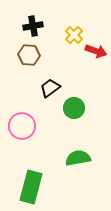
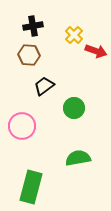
black trapezoid: moved 6 px left, 2 px up
